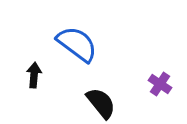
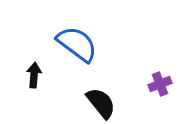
purple cross: rotated 35 degrees clockwise
